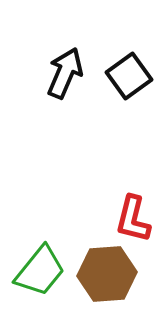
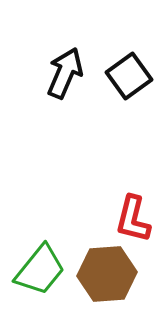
green trapezoid: moved 1 px up
